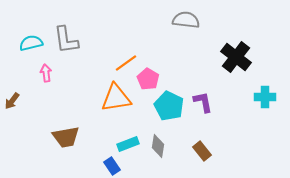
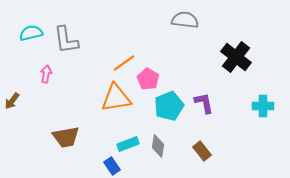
gray semicircle: moved 1 px left
cyan semicircle: moved 10 px up
orange line: moved 2 px left
pink arrow: moved 1 px down; rotated 18 degrees clockwise
cyan cross: moved 2 px left, 9 px down
purple L-shape: moved 1 px right, 1 px down
cyan pentagon: rotated 24 degrees clockwise
